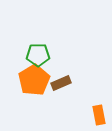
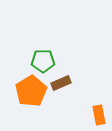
green pentagon: moved 5 px right, 6 px down
orange pentagon: moved 3 px left, 11 px down
